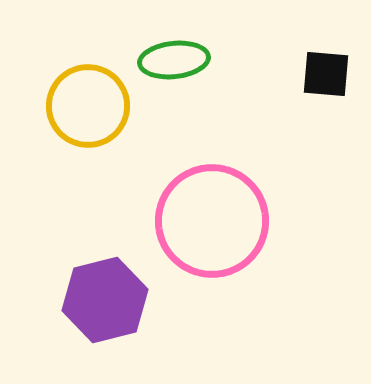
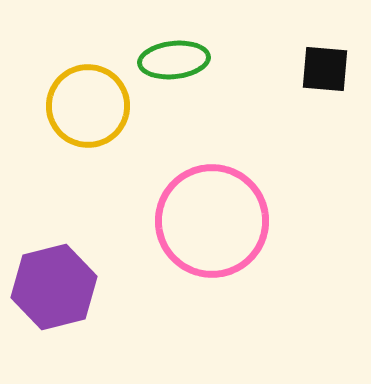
black square: moved 1 px left, 5 px up
purple hexagon: moved 51 px left, 13 px up
